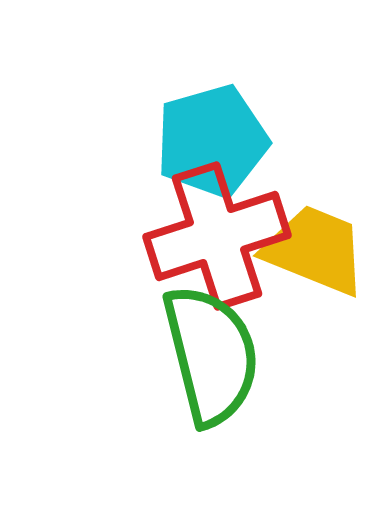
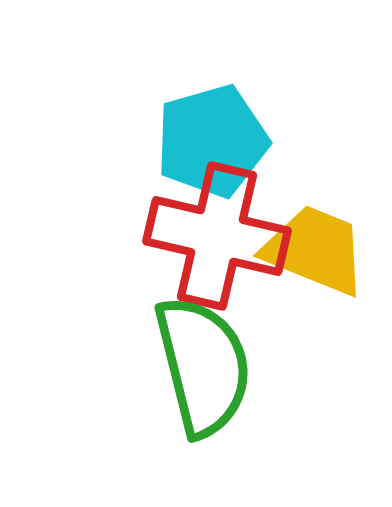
red cross: rotated 31 degrees clockwise
green semicircle: moved 8 px left, 11 px down
